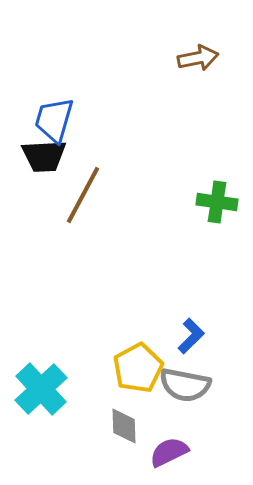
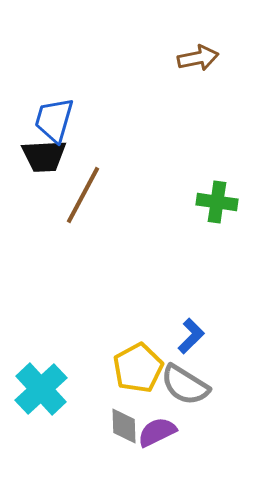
gray semicircle: rotated 21 degrees clockwise
purple semicircle: moved 12 px left, 20 px up
